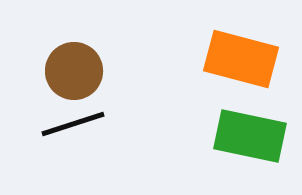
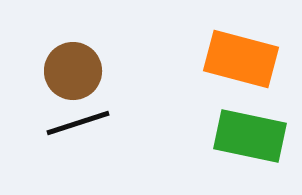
brown circle: moved 1 px left
black line: moved 5 px right, 1 px up
